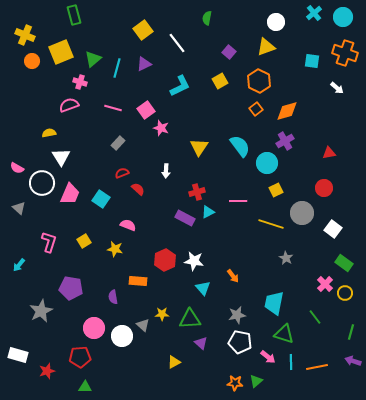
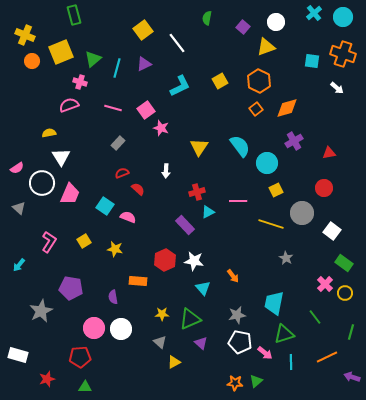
purple square at (229, 52): moved 14 px right, 25 px up
orange cross at (345, 53): moved 2 px left, 1 px down
orange diamond at (287, 111): moved 3 px up
purple cross at (285, 141): moved 9 px right
pink semicircle at (17, 168): rotated 64 degrees counterclockwise
cyan square at (101, 199): moved 4 px right, 7 px down
purple rectangle at (185, 218): moved 7 px down; rotated 18 degrees clockwise
pink semicircle at (128, 225): moved 8 px up
white square at (333, 229): moved 1 px left, 2 px down
pink L-shape at (49, 242): rotated 15 degrees clockwise
green triangle at (190, 319): rotated 20 degrees counterclockwise
gray triangle at (143, 325): moved 17 px right, 17 px down
green triangle at (284, 334): rotated 35 degrees counterclockwise
white circle at (122, 336): moved 1 px left, 7 px up
pink arrow at (268, 357): moved 3 px left, 4 px up
purple arrow at (353, 361): moved 1 px left, 16 px down
orange line at (317, 367): moved 10 px right, 10 px up; rotated 15 degrees counterclockwise
red star at (47, 371): moved 8 px down
